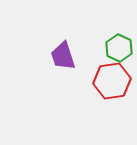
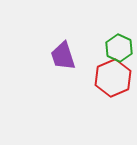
red hexagon: moved 1 px right, 3 px up; rotated 15 degrees counterclockwise
